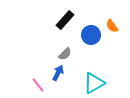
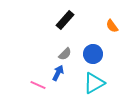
blue circle: moved 2 px right, 19 px down
pink line: rotated 28 degrees counterclockwise
